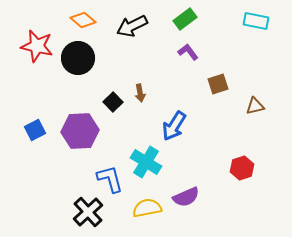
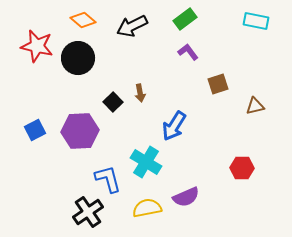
red hexagon: rotated 20 degrees clockwise
blue L-shape: moved 2 px left
black cross: rotated 8 degrees clockwise
